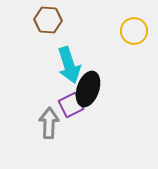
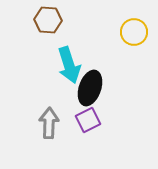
yellow circle: moved 1 px down
black ellipse: moved 2 px right, 1 px up
purple square: moved 17 px right, 15 px down
